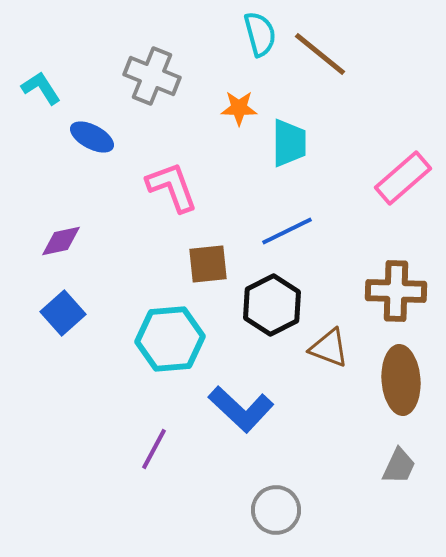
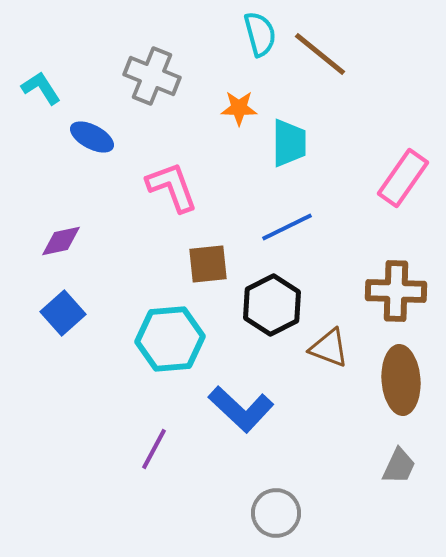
pink rectangle: rotated 14 degrees counterclockwise
blue line: moved 4 px up
gray circle: moved 3 px down
